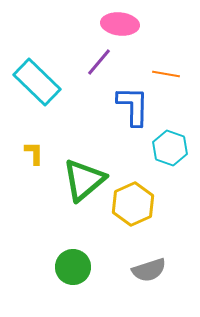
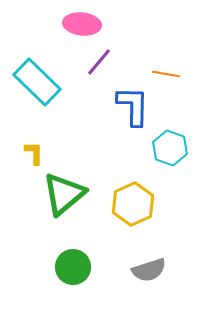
pink ellipse: moved 38 px left
green triangle: moved 20 px left, 14 px down
